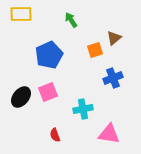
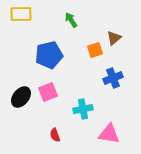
blue pentagon: rotated 12 degrees clockwise
